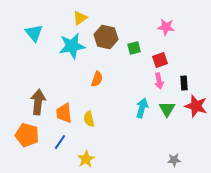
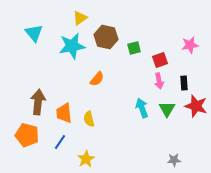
pink star: moved 24 px right, 18 px down; rotated 18 degrees counterclockwise
orange semicircle: rotated 21 degrees clockwise
cyan arrow: rotated 36 degrees counterclockwise
